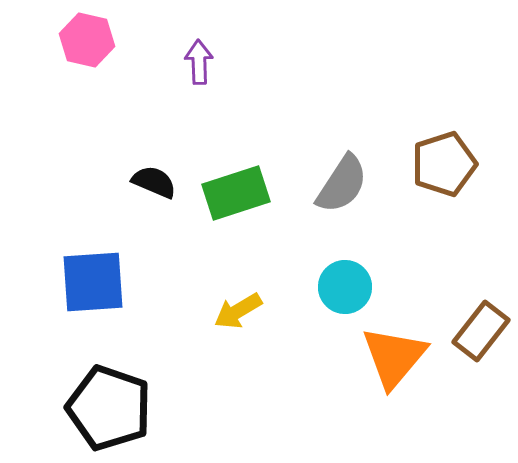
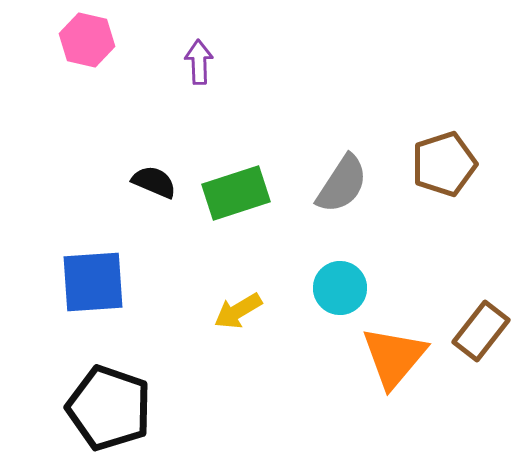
cyan circle: moved 5 px left, 1 px down
